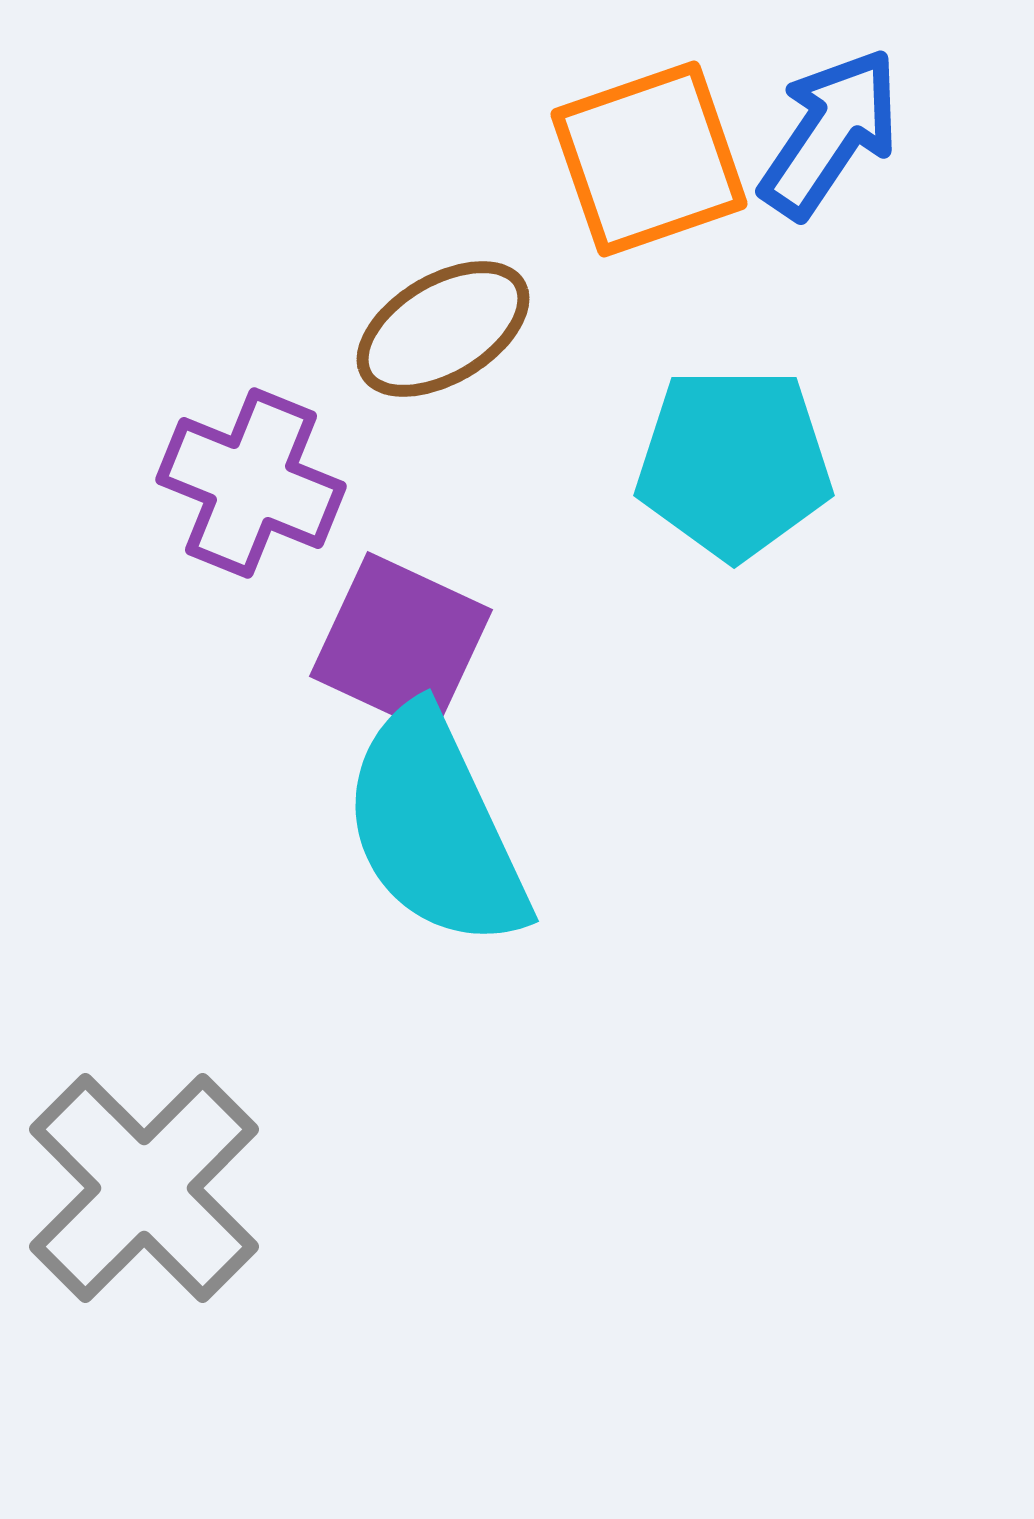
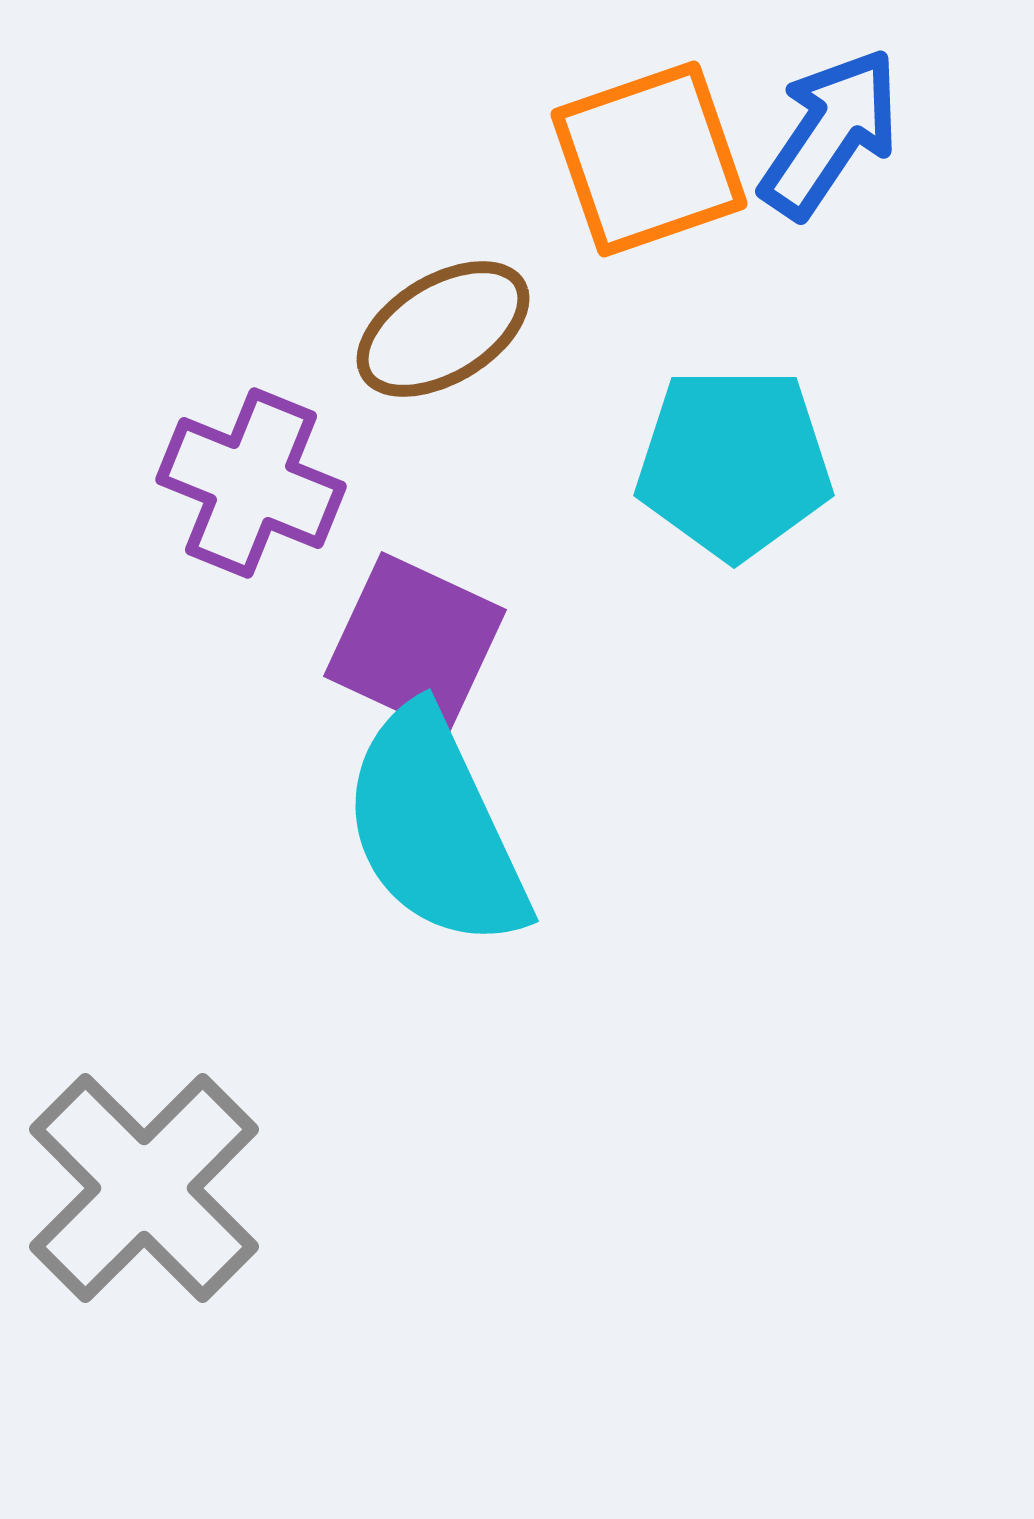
purple square: moved 14 px right
